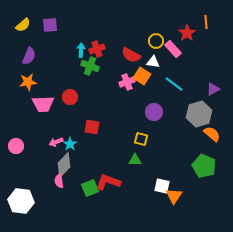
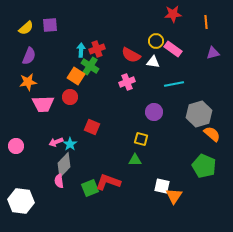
yellow semicircle: moved 3 px right, 3 px down
red star: moved 14 px left, 19 px up; rotated 30 degrees clockwise
pink rectangle: rotated 12 degrees counterclockwise
green cross: rotated 12 degrees clockwise
orange square: moved 66 px left
cyan line: rotated 48 degrees counterclockwise
purple triangle: moved 36 px up; rotated 16 degrees clockwise
red square: rotated 14 degrees clockwise
